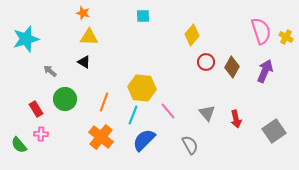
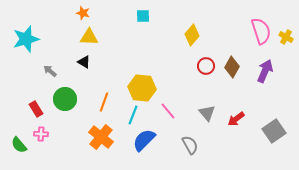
red circle: moved 4 px down
red arrow: rotated 66 degrees clockwise
